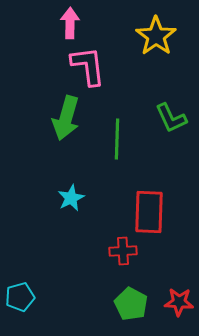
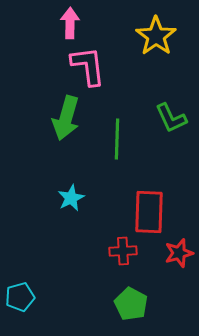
red star: moved 49 px up; rotated 20 degrees counterclockwise
